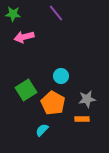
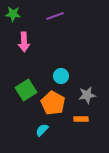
purple line: moved 1 px left, 3 px down; rotated 72 degrees counterclockwise
pink arrow: moved 5 px down; rotated 78 degrees counterclockwise
gray star: moved 4 px up
orange rectangle: moved 1 px left
